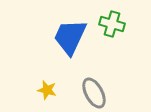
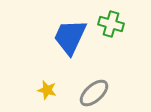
green cross: moved 1 px left
gray ellipse: rotated 76 degrees clockwise
